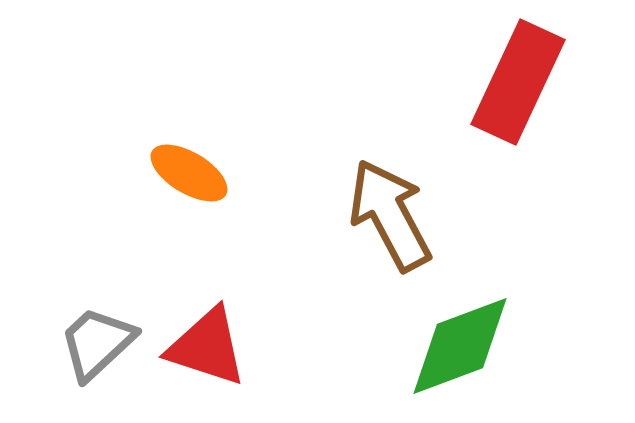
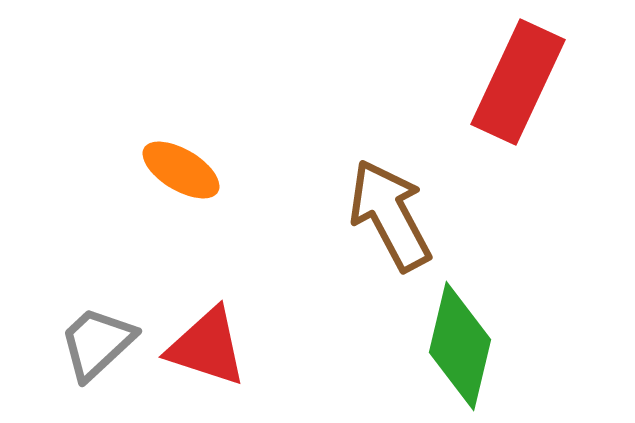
orange ellipse: moved 8 px left, 3 px up
green diamond: rotated 56 degrees counterclockwise
